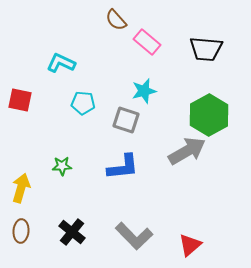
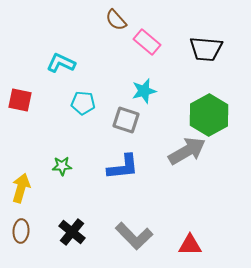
red triangle: rotated 40 degrees clockwise
